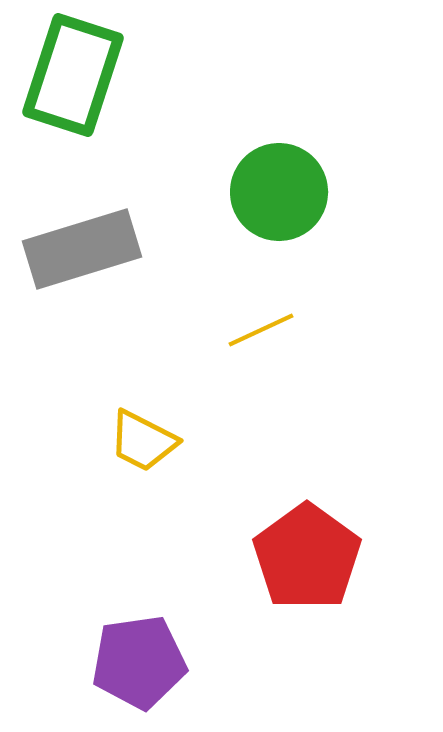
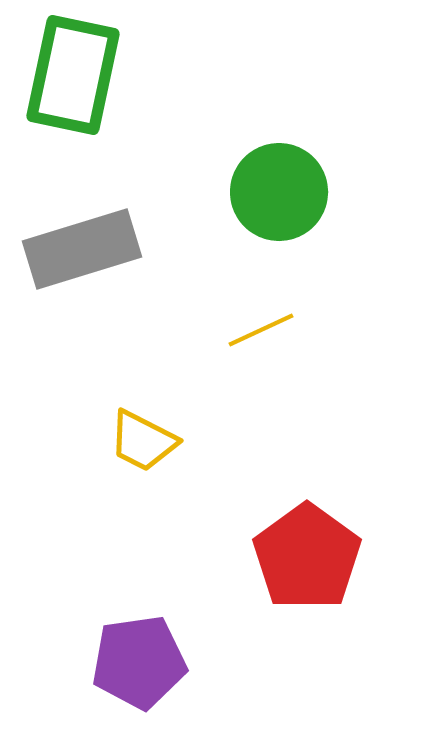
green rectangle: rotated 6 degrees counterclockwise
